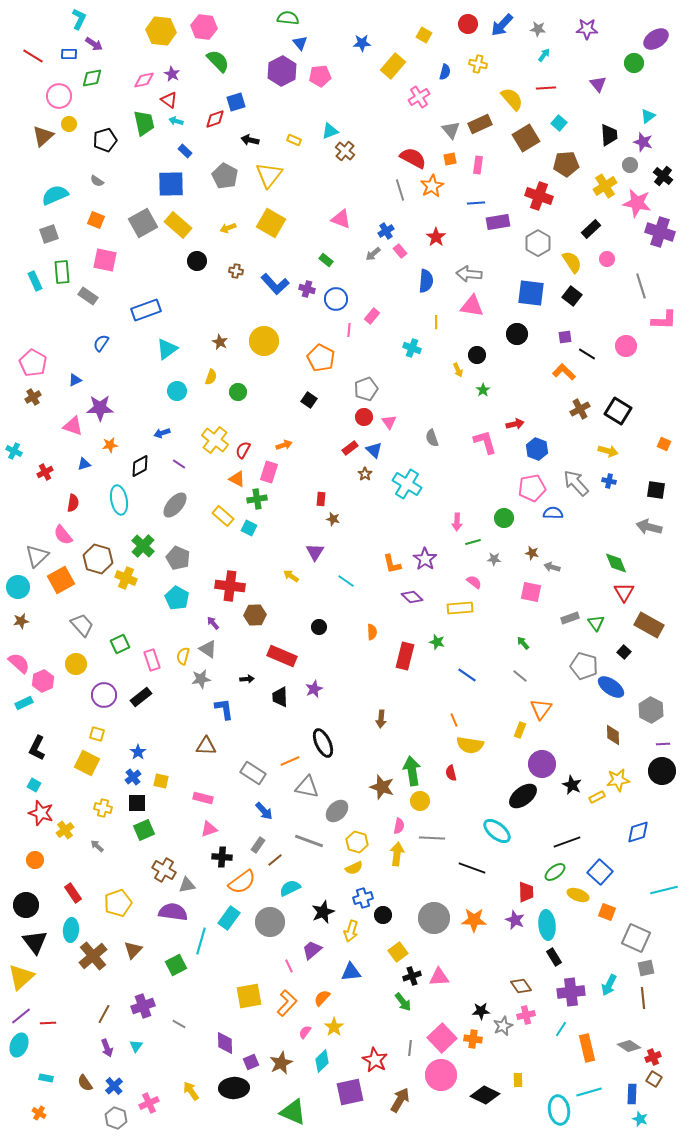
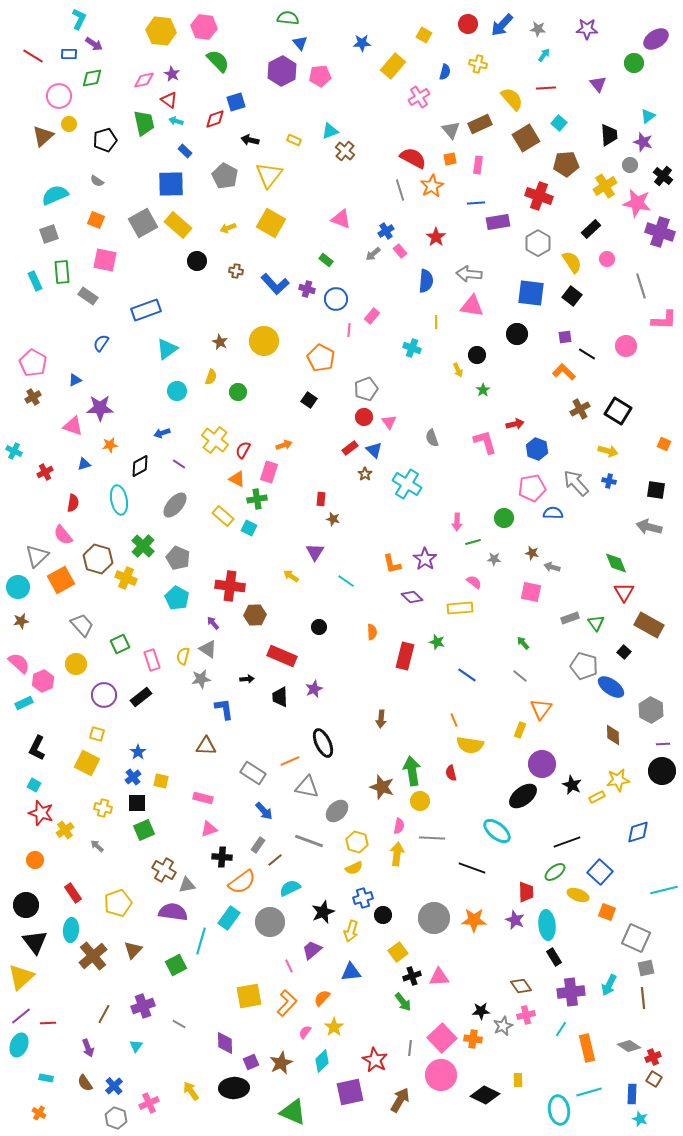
purple arrow at (107, 1048): moved 19 px left
